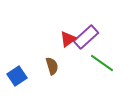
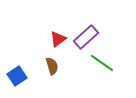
red triangle: moved 10 px left
